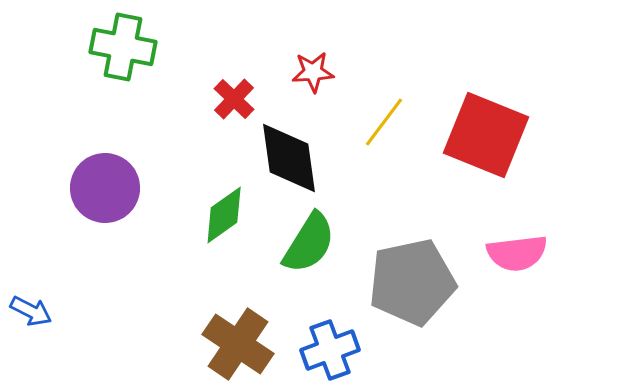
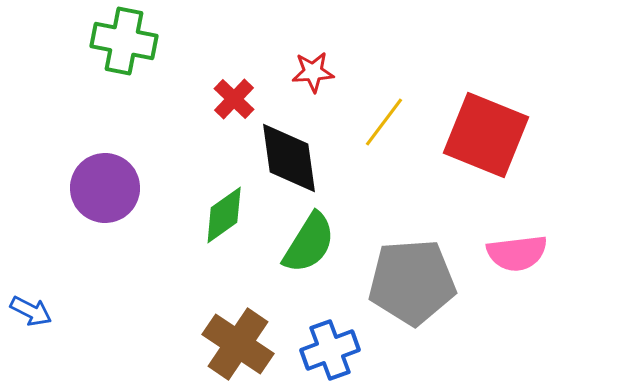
green cross: moved 1 px right, 6 px up
gray pentagon: rotated 8 degrees clockwise
